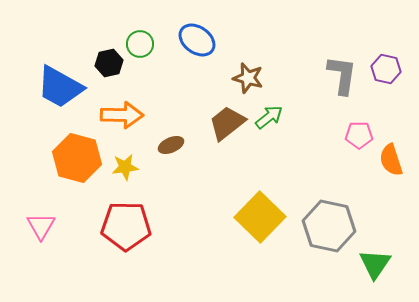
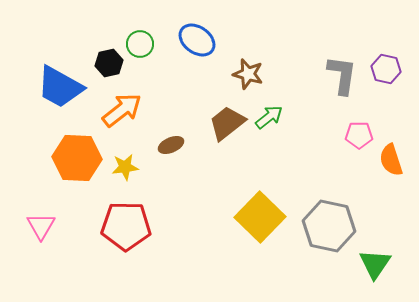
brown star: moved 4 px up
orange arrow: moved 5 px up; rotated 39 degrees counterclockwise
orange hexagon: rotated 12 degrees counterclockwise
